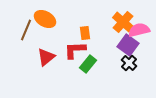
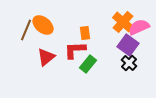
orange ellipse: moved 2 px left, 6 px down; rotated 10 degrees clockwise
pink semicircle: moved 3 px up; rotated 10 degrees counterclockwise
